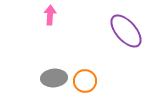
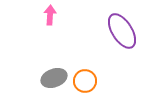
purple ellipse: moved 4 px left; rotated 9 degrees clockwise
gray ellipse: rotated 15 degrees counterclockwise
